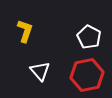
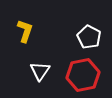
white triangle: rotated 15 degrees clockwise
red hexagon: moved 4 px left
